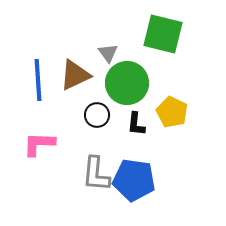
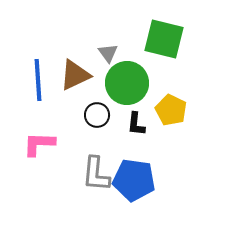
green square: moved 1 px right, 5 px down
yellow pentagon: moved 1 px left, 2 px up
